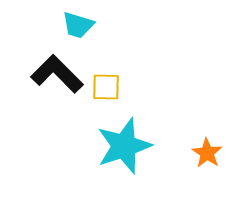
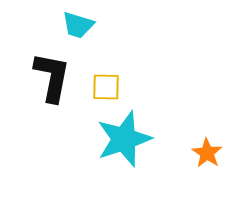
black L-shape: moved 5 px left, 3 px down; rotated 56 degrees clockwise
cyan star: moved 7 px up
